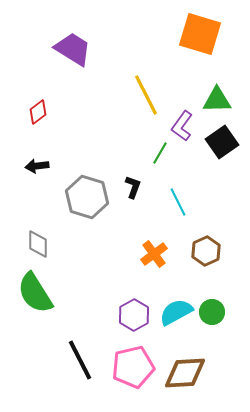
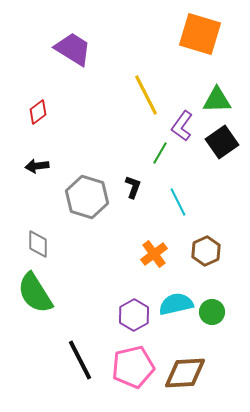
cyan semicircle: moved 8 px up; rotated 16 degrees clockwise
